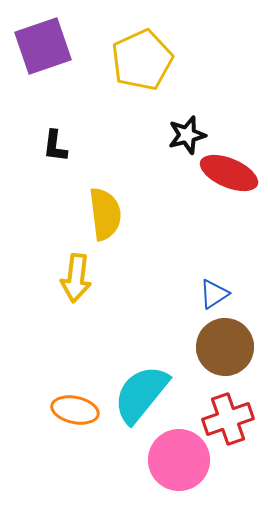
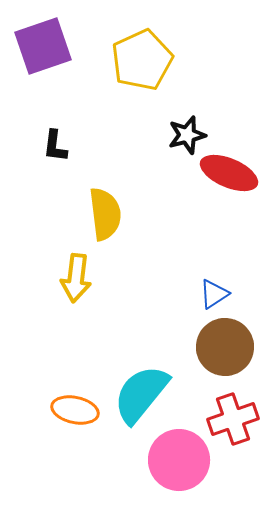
red cross: moved 5 px right
